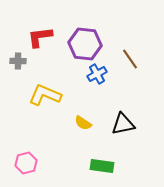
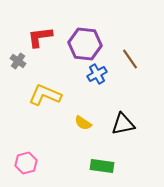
gray cross: rotated 35 degrees clockwise
